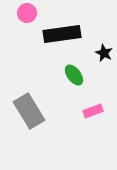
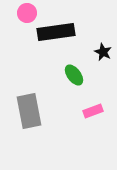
black rectangle: moved 6 px left, 2 px up
black star: moved 1 px left, 1 px up
gray rectangle: rotated 20 degrees clockwise
